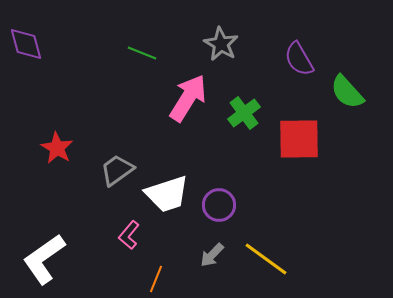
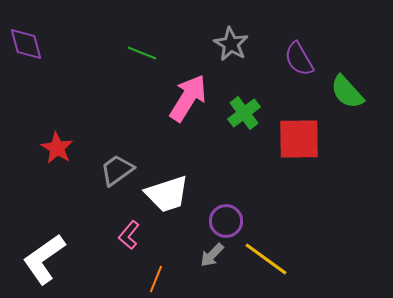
gray star: moved 10 px right
purple circle: moved 7 px right, 16 px down
